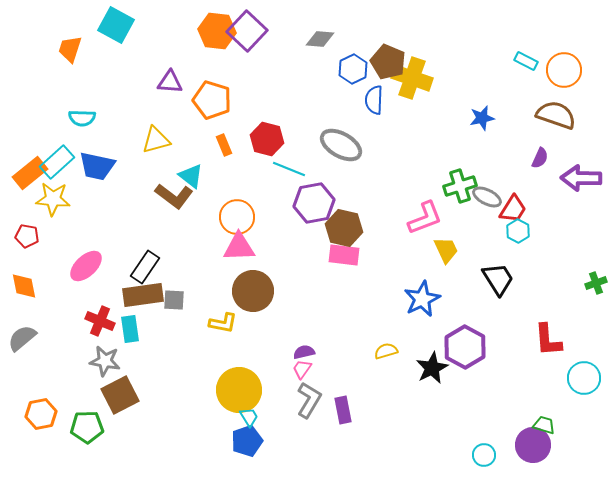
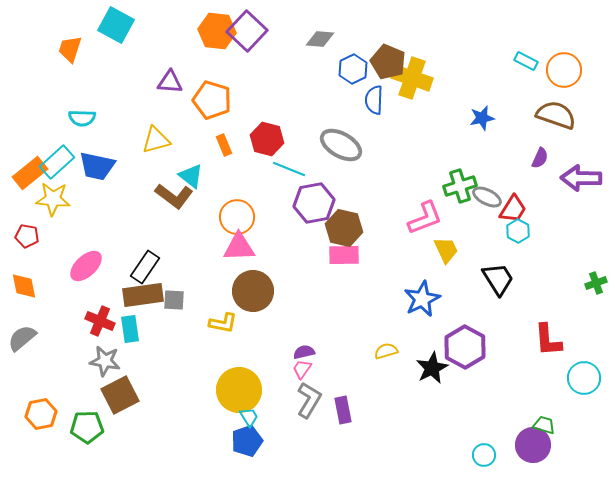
pink rectangle at (344, 255): rotated 8 degrees counterclockwise
